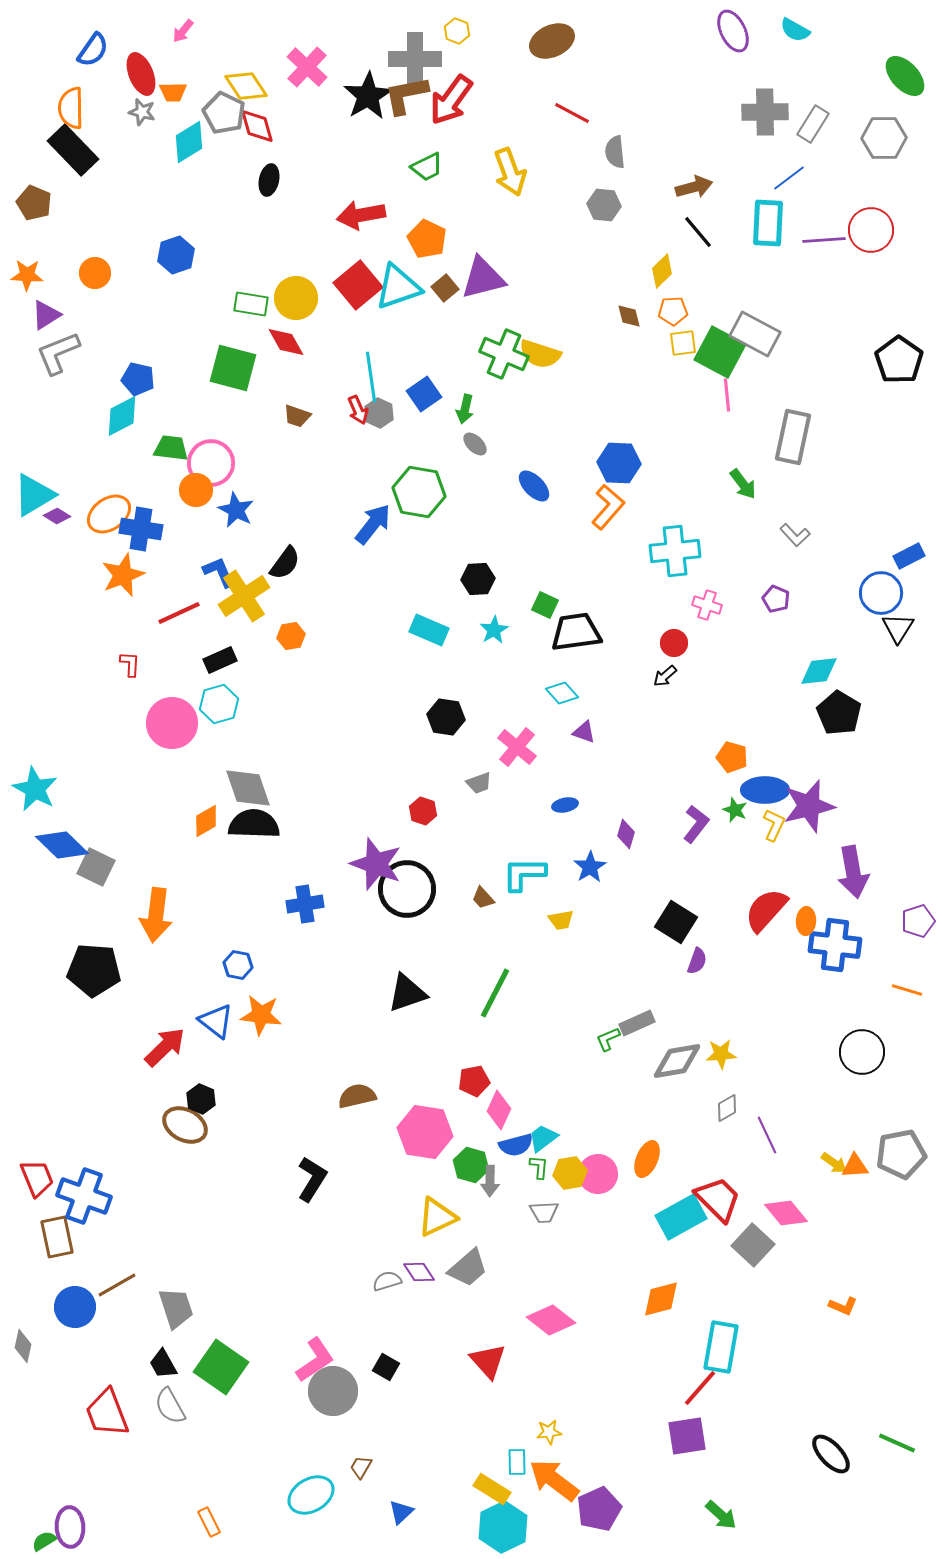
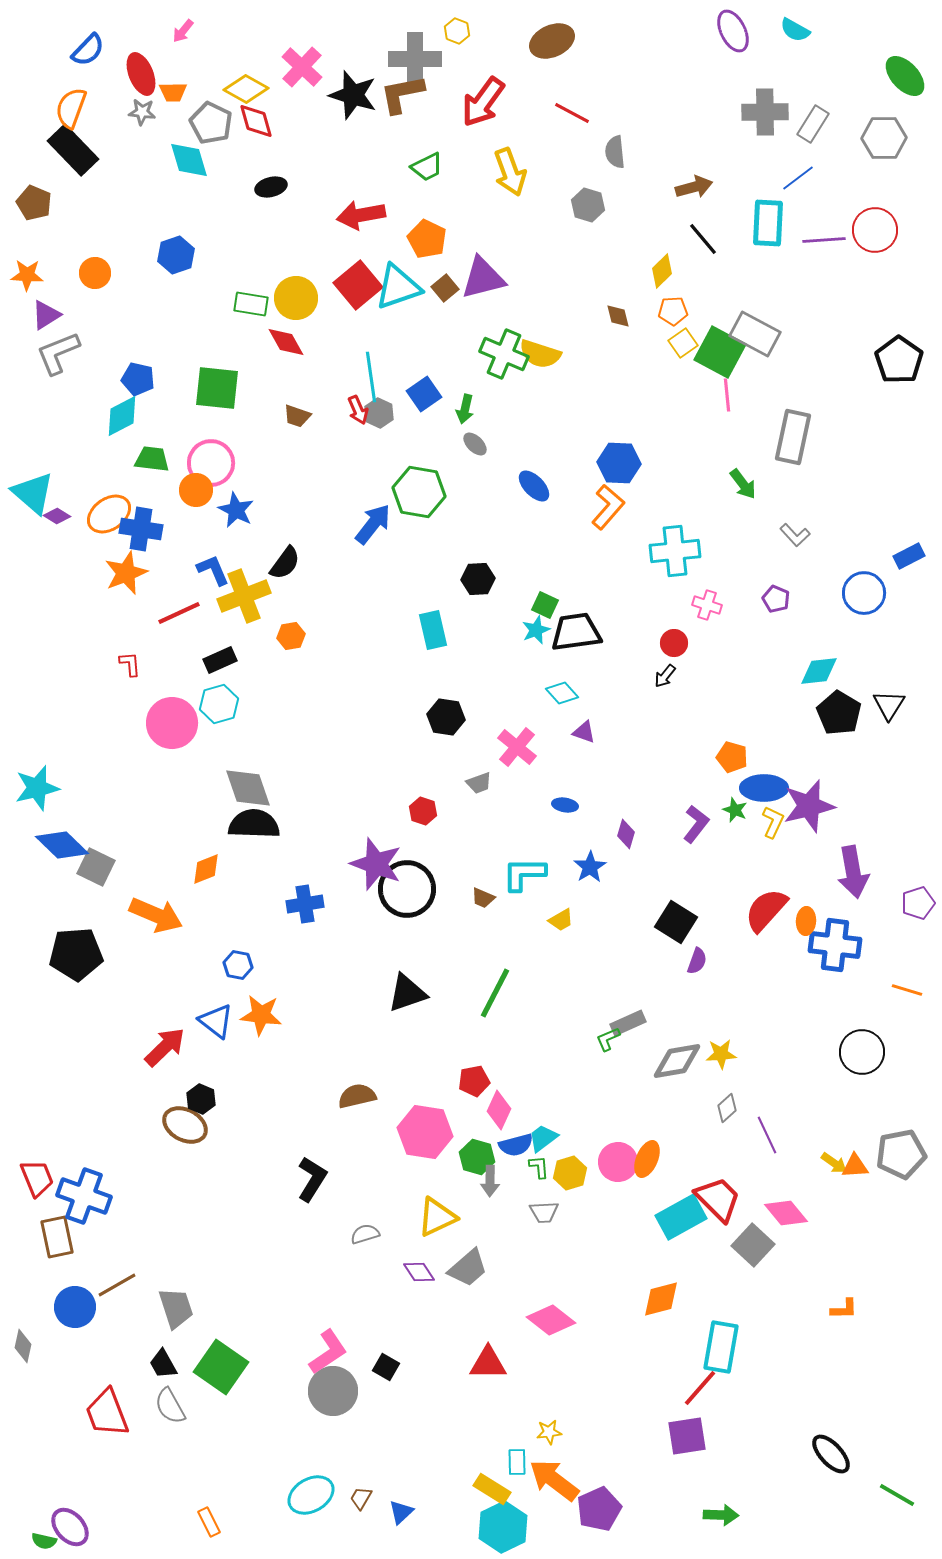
blue semicircle at (93, 50): moved 5 px left; rotated 9 degrees clockwise
pink cross at (307, 67): moved 5 px left
yellow diamond at (246, 86): moved 3 px down; rotated 27 degrees counterclockwise
brown L-shape at (406, 95): moved 4 px left, 1 px up
black star at (368, 96): moved 15 px left, 1 px up; rotated 24 degrees counterclockwise
red arrow at (451, 100): moved 32 px right, 2 px down
orange semicircle at (71, 108): rotated 21 degrees clockwise
gray star at (142, 112): rotated 8 degrees counterclockwise
gray pentagon at (224, 113): moved 13 px left, 10 px down
red diamond at (257, 126): moved 1 px left, 5 px up
cyan diamond at (189, 142): moved 18 px down; rotated 75 degrees counterclockwise
blue line at (789, 178): moved 9 px right
black ellipse at (269, 180): moved 2 px right, 7 px down; rotated 64 degrees clockwise
gray hexagon at (604, 205): moved 16 px left; rotated 12 degrees clockwise
red circle at (871, 230): moved 4 px right
black line at (698, 232): moved 5 px right, 7 px down
brown diamond at (629, 316): moved 11 px left
yellow square at (683, 343): rotated 28 degrees counterclockwise
green square at (233, 368): moved 16 px left, 20 px down; rotated 9 degrees counterclockwise
green trapezoid at (171, 448): moved 19 px left, 11 px down
cyan triangle at (34, 495): moved 1 px left, 2 px up; rotated 48 degrees counterclockwise
blue L-shape at (219, 572): moved 6 px left, 2 px up
orange star at (123, 575): moved 3 px right, 2 px up
blue circle at (881, 593): moved 17 px left
yellow cross at (244, 596): rotated 12 degrees clockwise
black triangle at (898, 628): moved 9 px left, 77 px down
cyan rectangle at (429, 630): moved 4 px right; rotated 54 degrees clockwise
cyan star at (494, 630): moved 42 px right; rotated 8 degrees clockwise
red L-shape at (130, 664): rotated 8 degrees counterclockwise
black arrow at (665, 676): rotated 10 degrees counterclockwise
cyan star at (35, 789): moved 2 px right, 1 px up; rotated 30 degrees clockwise
blue ellipse at (765, 790): moved 1 px left, 2 px up
blue ellipse at (565, 805): rotated 20 degrees clockwise
orange diamond at (206, 821): moved 48 px down; rotated 8 degrees clockwise
yellow L-shape at (774, 825): moved 1 px left, 3 px up
brown trapezoid at (483, 898): rotated 25 degrees counterclockwise
orange arrow at (156, 915): rotated 74 degrees counterclockwise
yellow trapezoid at (561, 920): rotated 20 degrees counterclockwise
purple pentagon at (918, 921): moved 18 px up
black pentagon at (94, 970): moved 18 px left, 16 px up; rotated 8 degrees counterclockwise
gray rectangle at (637, 1023): moved 9 px left
gray diamond at (727, 1108): rotated 12 degrees counterclockwise
green hexagon at (471, 1165): moved 6 px right, 8 px up
green L-shape at (539, 1167): rotated 10 degrees counterclockwise
yellow hexagon at (570, 1173): rotated 8 degrees counterclockwise
pink circle at (598, 1174): moved 20 px right, 12 px up
gray semicircle at (387, 1281): moved 22 px left, 47 px up
orange L-shape at (843, 1306): moved 1 px right, 3 px down; rotated 24 degrees counterclockwise
pink L-shape at (315, 1360): moved 13 px right, 8 px up
red triangle at (488, 1361): moved 2 px down; rotated 48 degrees counterclockwise
green line at (897, 1443): moved 52 px down; rotated 6 degrees clockwise
brown trapezoid at (361, 1467): moved 31 px down
green arrow at (721, 1515): rotated 40 degrees counterclockwise
purple ellipse at (70, 1527): rotated 39 degrees counterclockwise
green semicircle at (44, 1541): rotated 135 degrees counterclockwise
